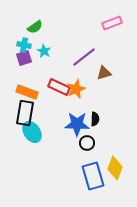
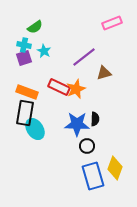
cyan ellipse: moved 3 px right, 3 px up
black circle: moved 3 px down
